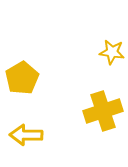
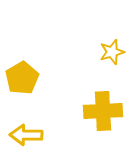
yellow star: rotated 25 degrees counterclockwise
yellow cross: rotated 15 degrees clockwise
